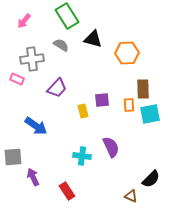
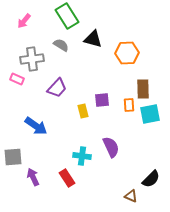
red rectangle: moved 13 px up
